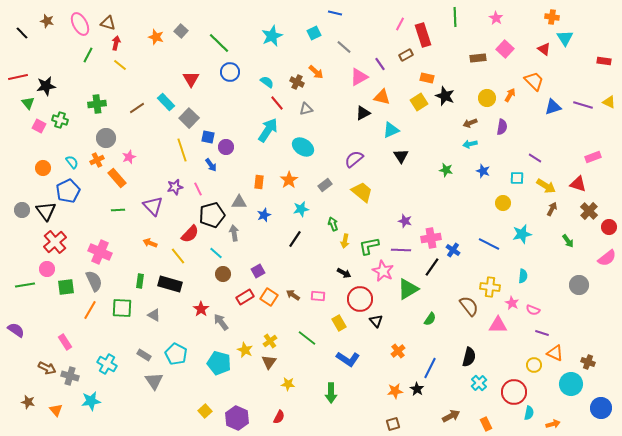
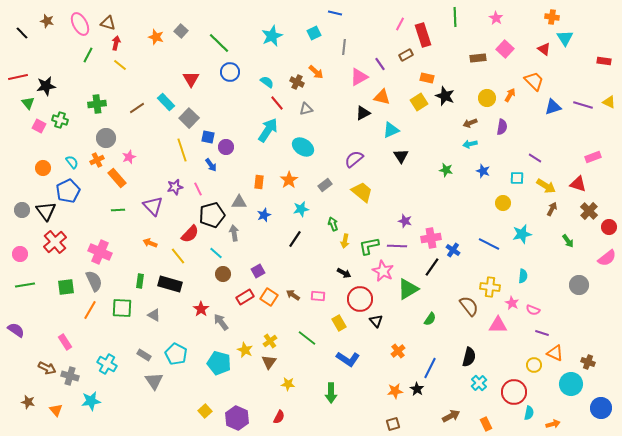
gray line at (344, 47): rotated 56 degrees clockwise
purple line at (401, 250): moved 4 px left, 4 px up
pink circle at (47, 269): moved 27 px left, 15 px up
